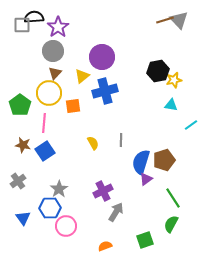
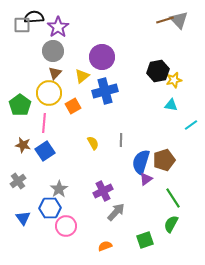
orange square: rotated 21 degrees counterclockwise
gray arrow: rotated 12 degrees clockwise
